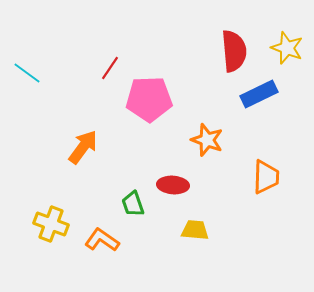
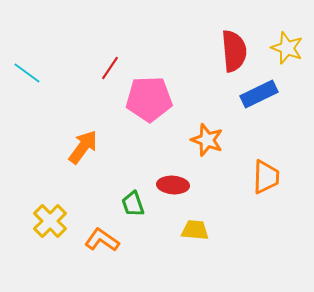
yellow cross: moved 1 px left, 3 px up; rotated 24 degrees clockwise
